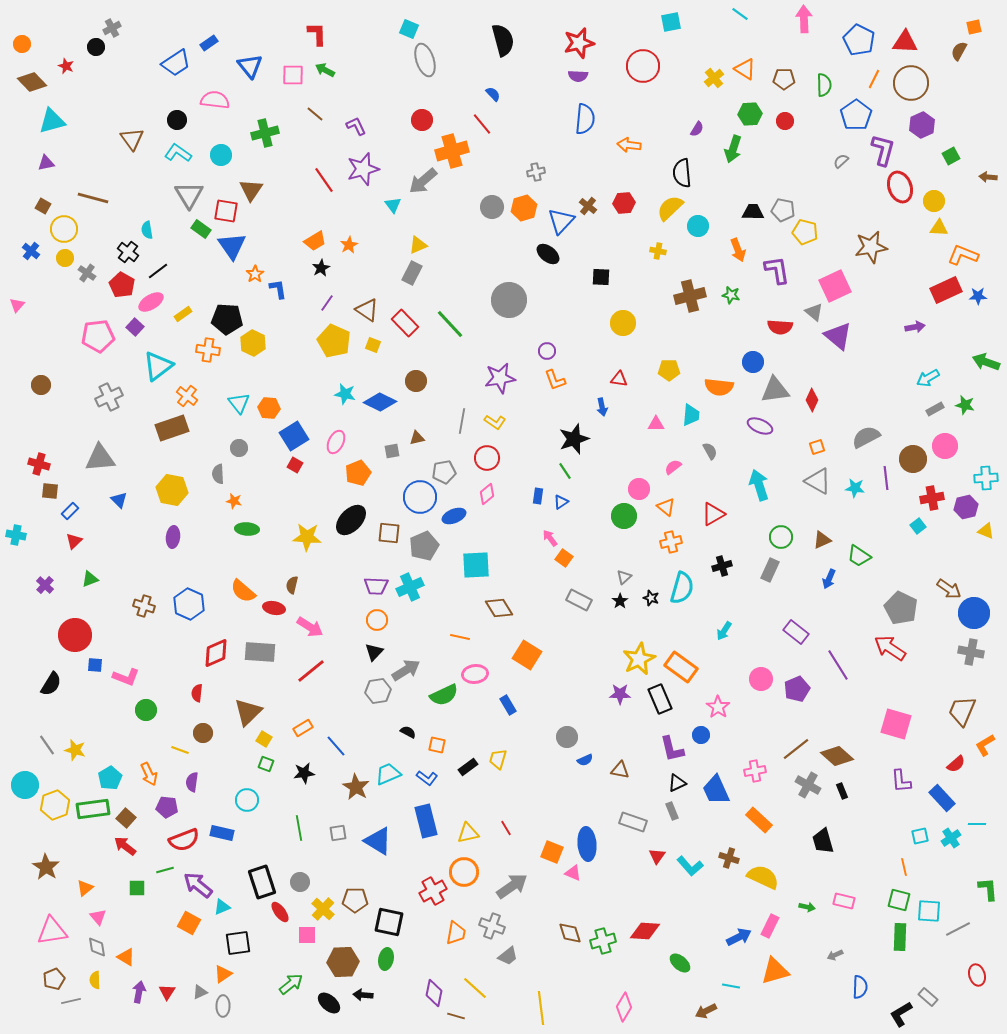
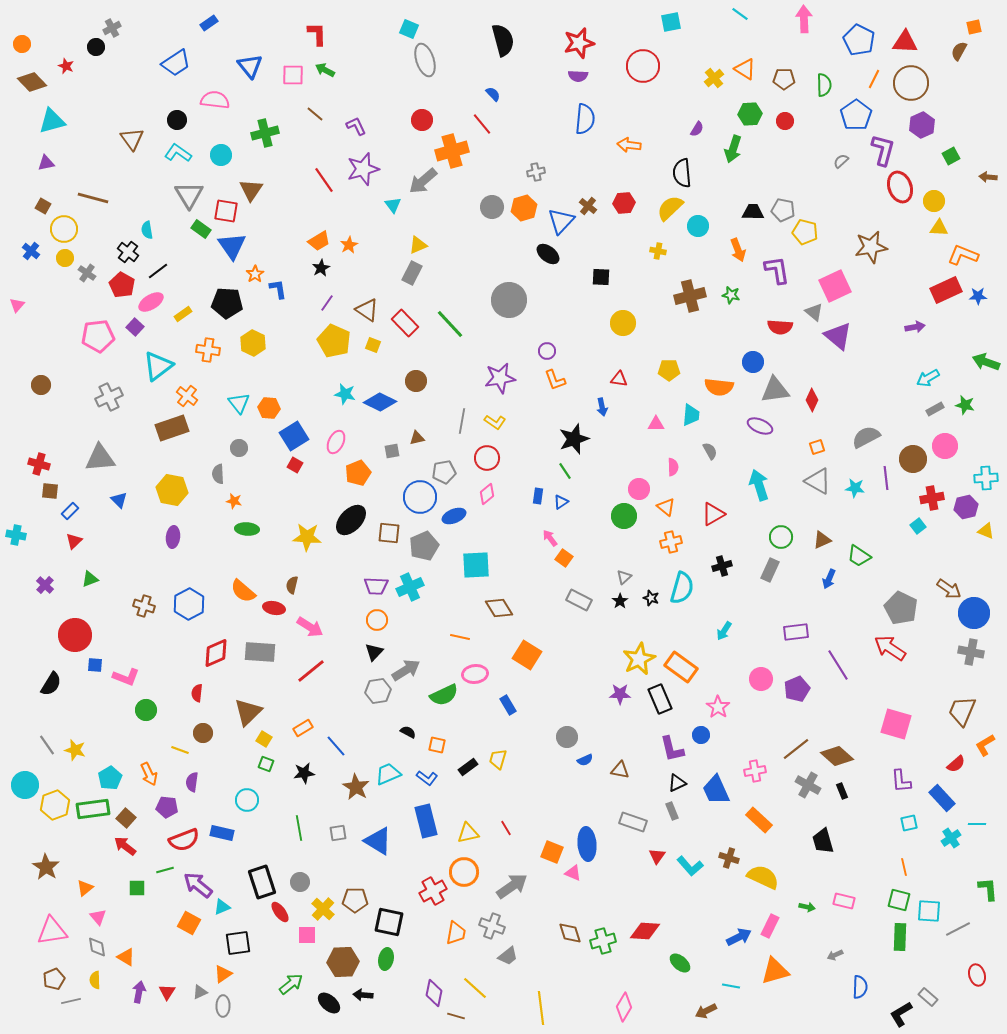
blue rectangle at (209, 43): moved 20 px up
orange trapezoid at (315, 241): moved 4 px right
black pentagon at (227, 319): moved 16 px up
pink semicircle at (673, 467): rotated 126 degrees clockwise
blue hexagon at (189, 604): rotated 8 degrees clockwise
purple rectangle at (796, 632): rotated 45 degrees counterclockwise
cyan square at (920, 836): moved 11 px left, 13 px up
